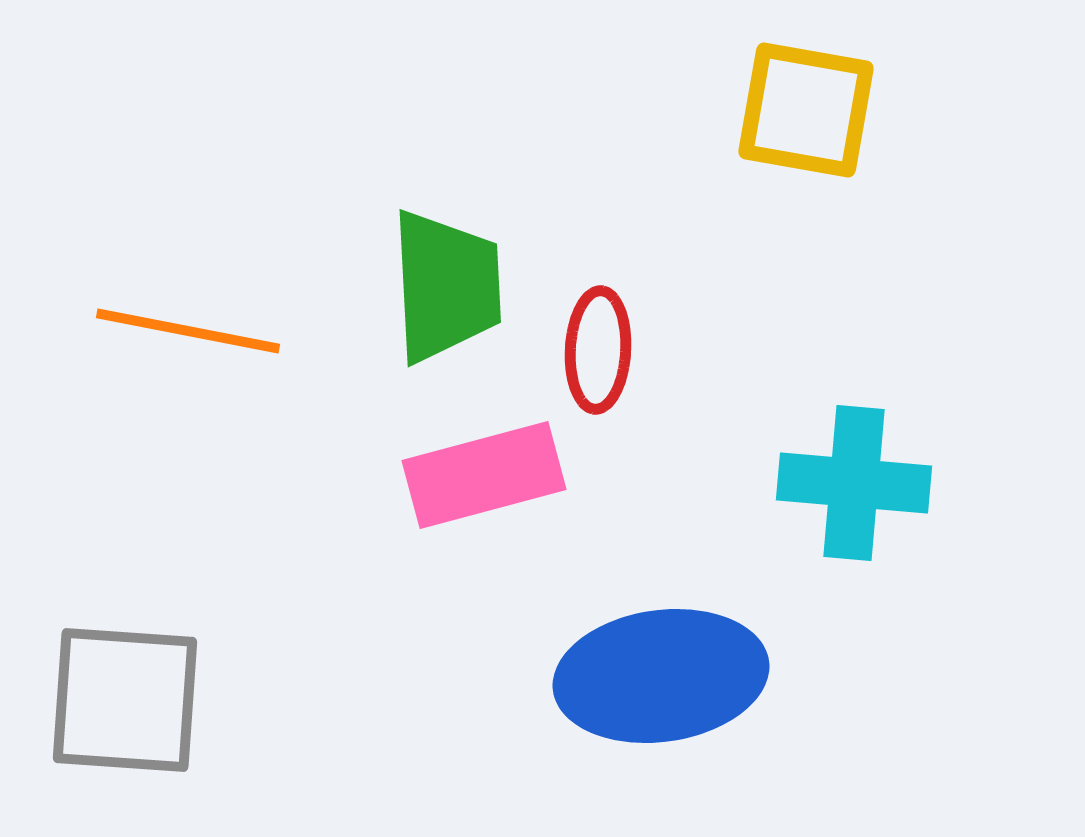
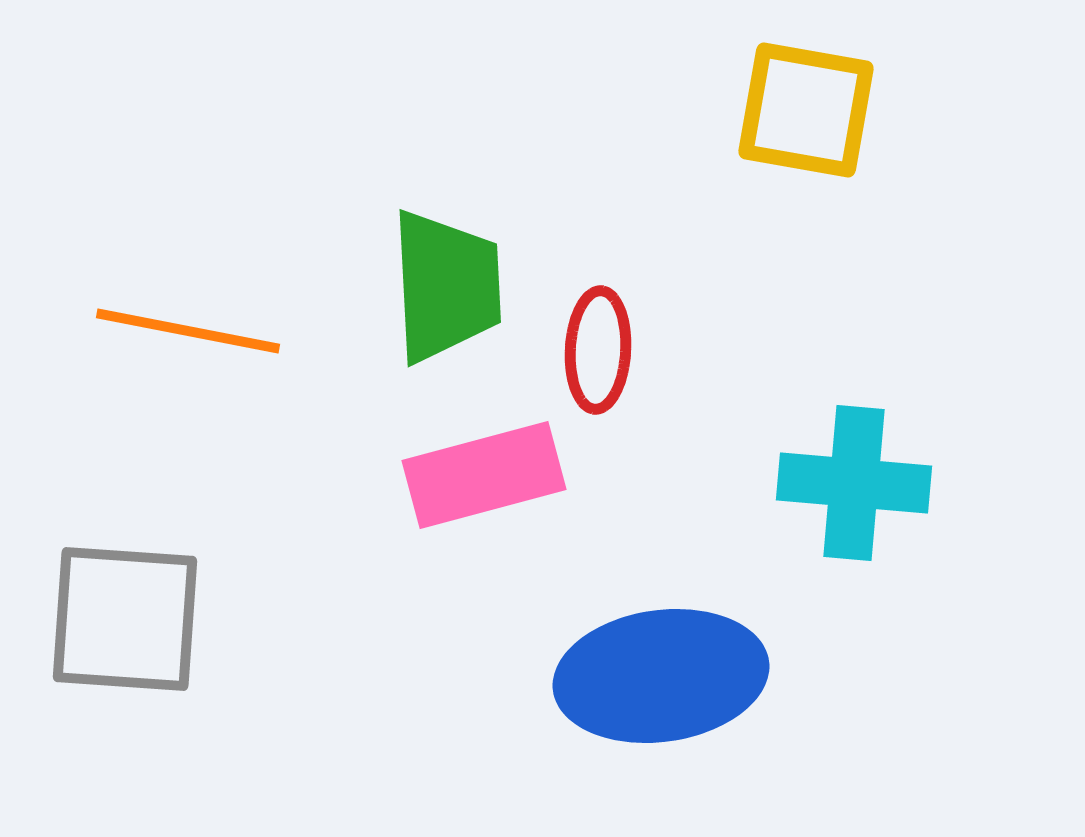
gray square: moved 81 px up
